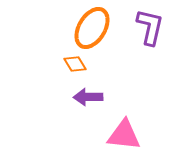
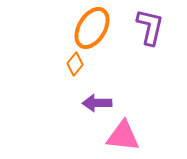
orange diamond: rotated 70 degrees clockwise
purple arrow: moved 9 px right, 6 px down
pink triangle: moved 1 px left, 1 px down
